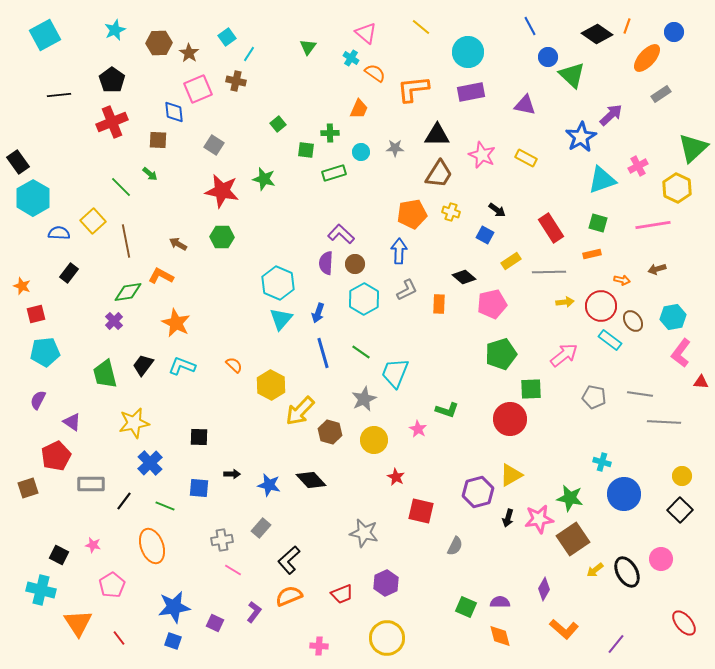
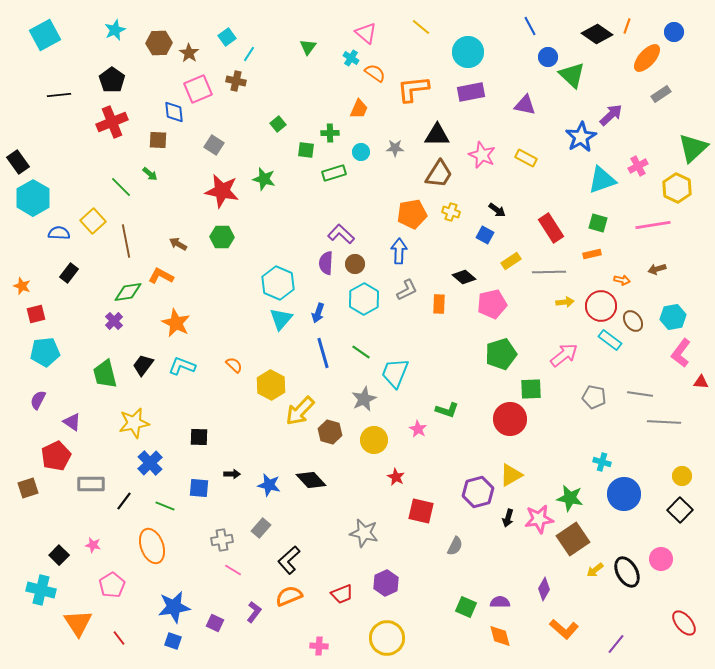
black square at (59, 555): rotated 18 degrees clockwise
